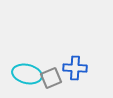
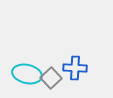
gray square: rotated 20 degrees counterclockwise
